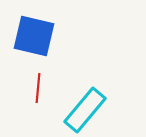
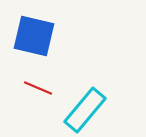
red line: rotated 72 degrees counterclockwise
